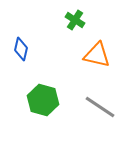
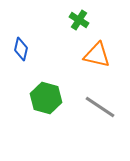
green cross: moved 4 px right
green hexagon: moved 3 px right, 2 px up
